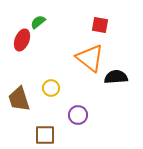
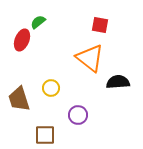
black semicircle: moved 2 px right, 5 px down
